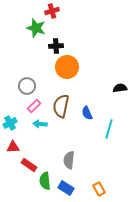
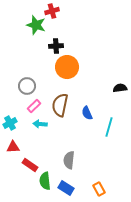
green star: moved 3 px up
brown semicircle: moved 1 px left, 1 px up
cyan line: moved 2 px up
red rectangle: moved 1 px right
